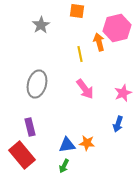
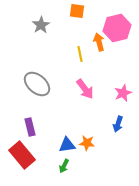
gray ellipse: rotated 64 degrees counterclockwise
